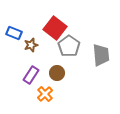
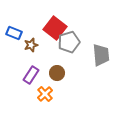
gray pentagon: moved 4 px up; rotated 20 degrees clockwise
